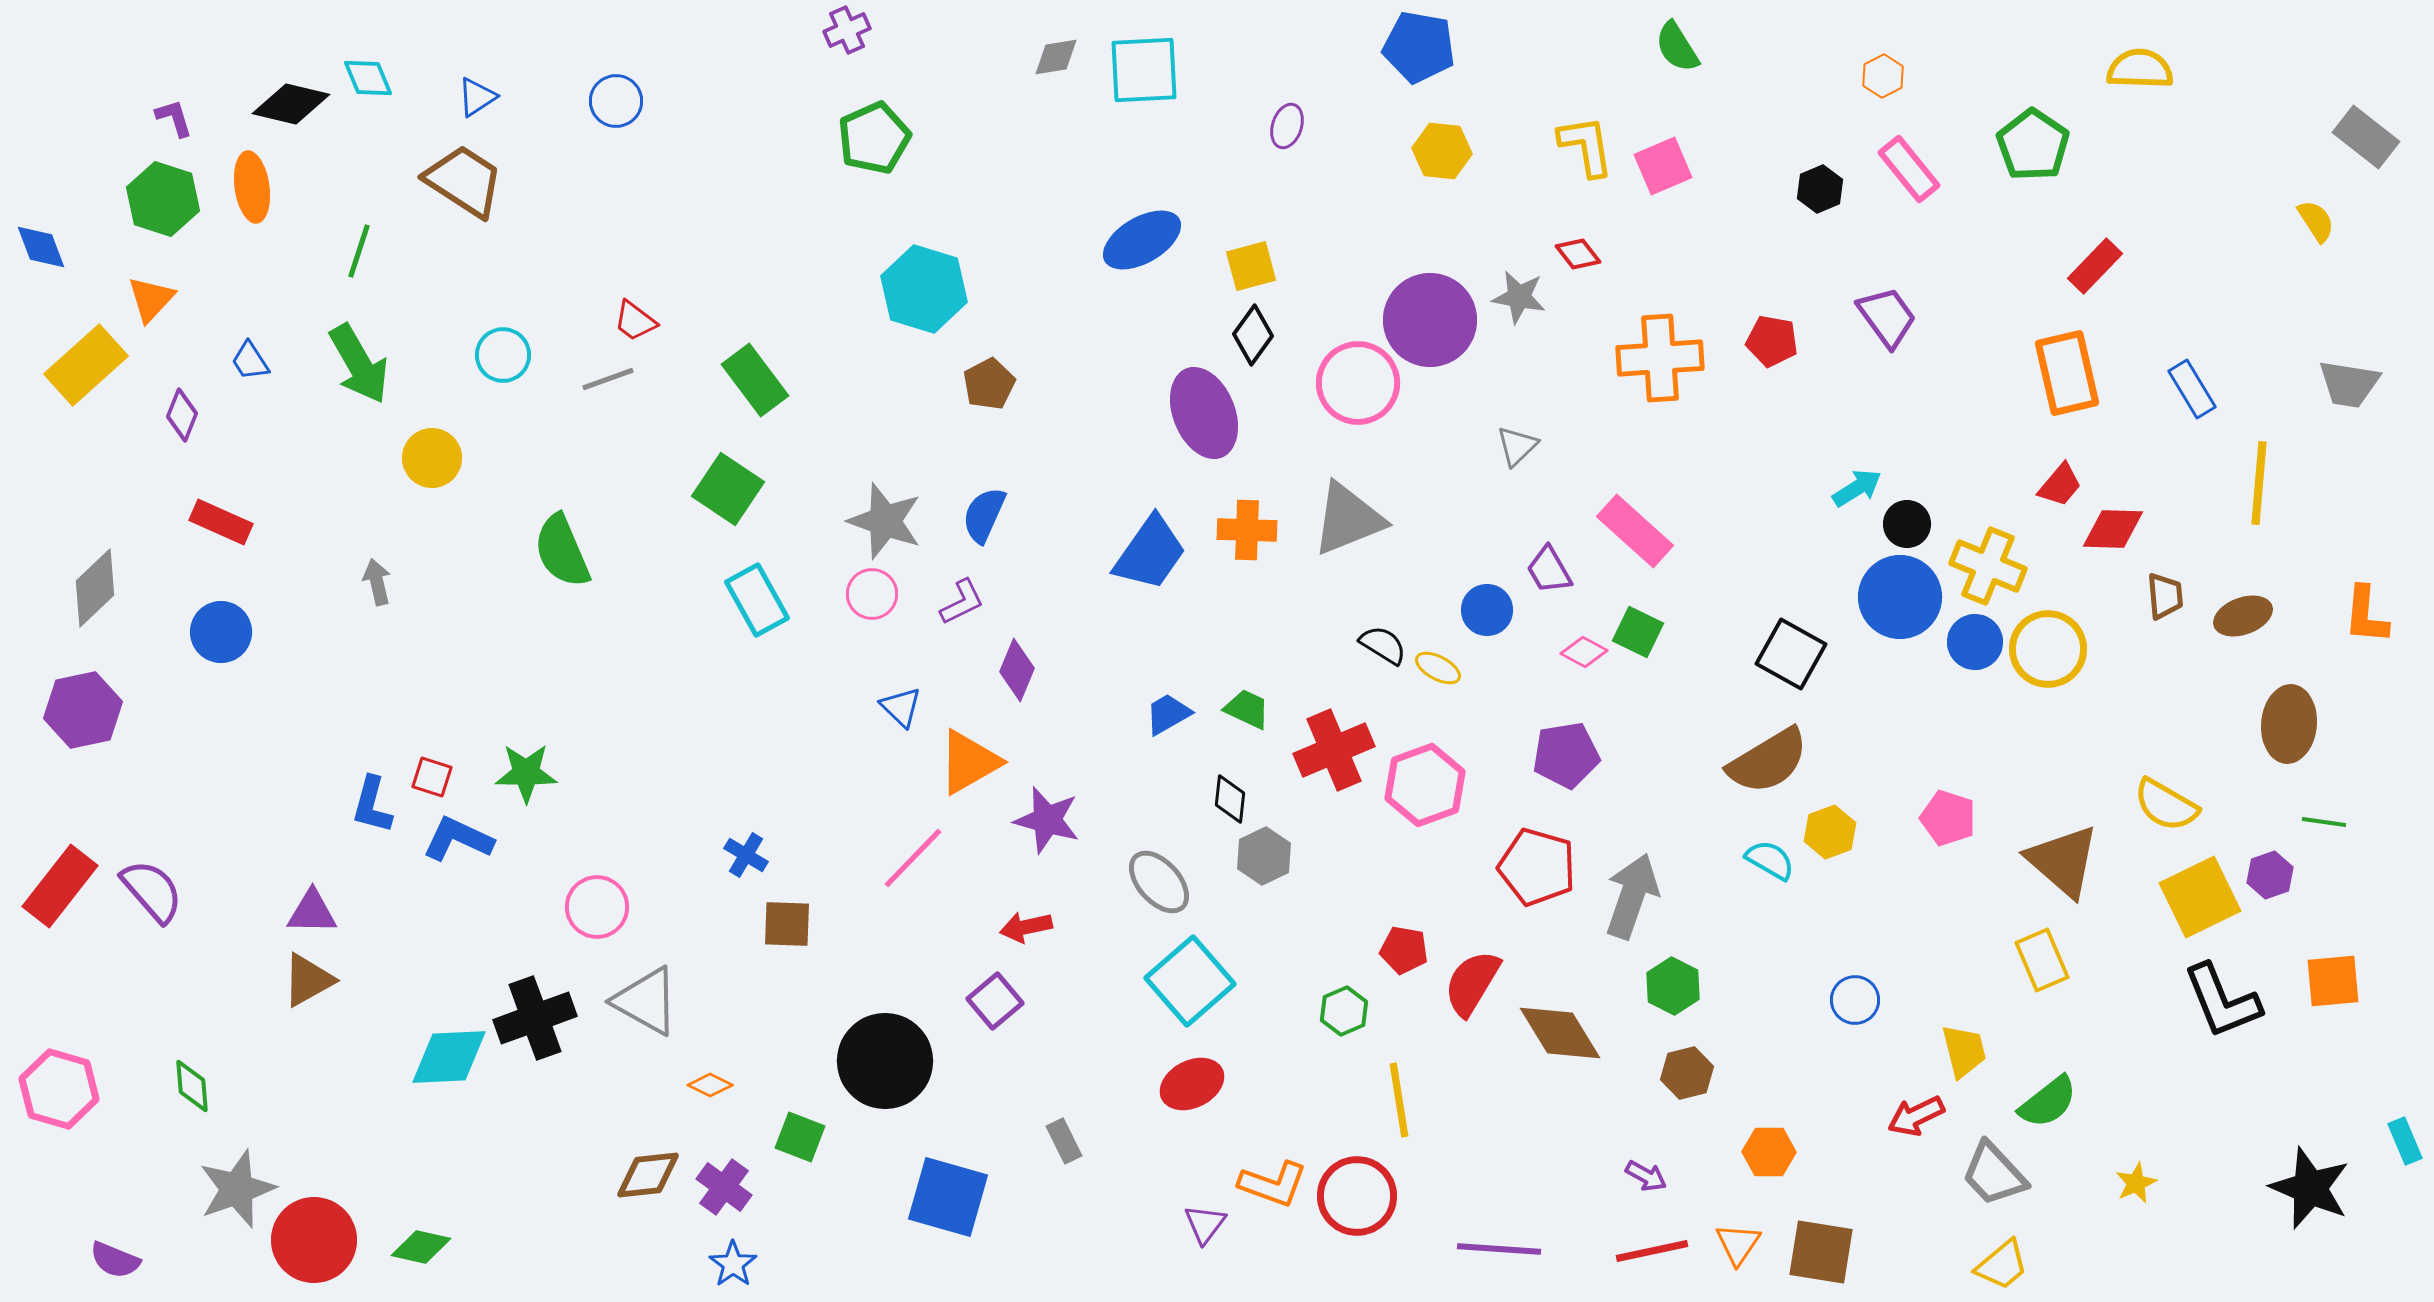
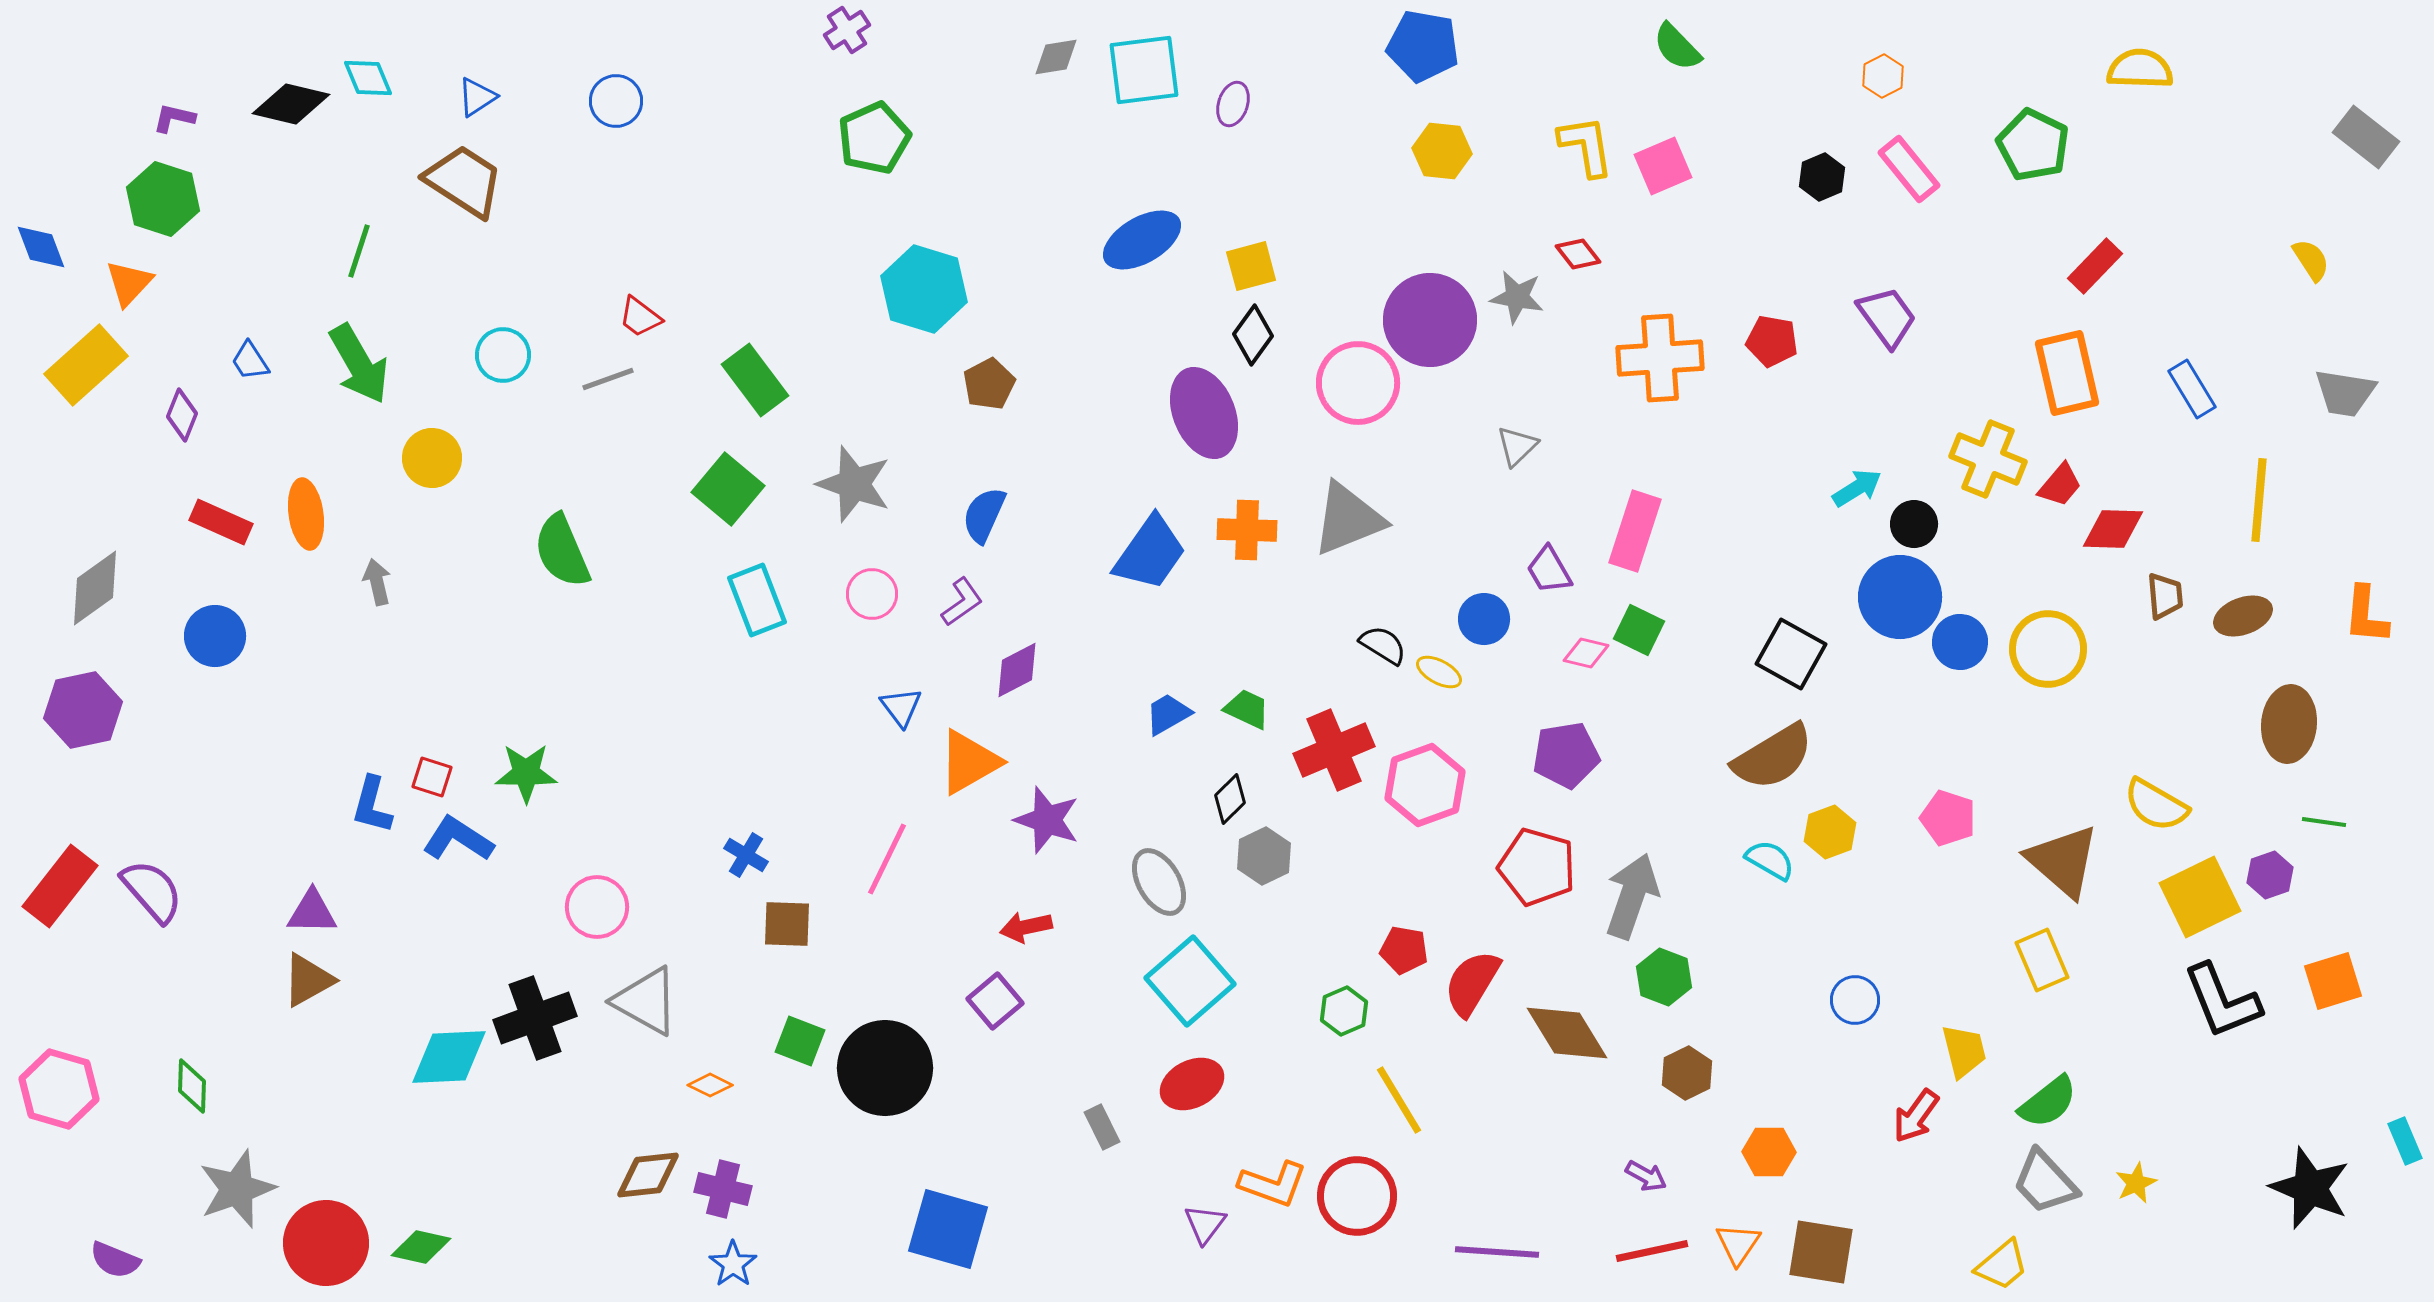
purple cross at (847, 30): rotated 9 degrees counterclockwise
blue pentagon at (1419, 47): moved 4 px right, 1 px up
green semicircle at (1677, 47): rotated 12 degrees counterclockwise
cyan square at (1144, 70): rotated 4 degrees counterclockwise
purple L-shape at (174, 118): rotated 60 degrees counterclockwise
purple ellipse at (1287, 126): moved 54 px left, 22 px up
green pentagon at (2033, 145): rotated 8 degrees counterclockwise
orange ellipse at (252, 187): moved 54 px right, 327 px down
black hexagon at (1820, 189): moved 2 px right, 12 px up
yellow semicircle at (2316, 221): moved 5 px left, 39 px down
gray star at (1519, 297): moved 2 px left
orange triangle at (151, 299): moved 22 px left, 16 px up
red trapezoid at (635, 321): moved 5 px right, 4 px up
gray trapezoid at (2349, 384): moved 4 px left, 9 px down
yellow line at (2259, 483): moved 17 px down
green square at (728, 489): rotated 6 degrees clockwise
gray star at (885, 521): moved 31 px left, 37 px up
black circle at (1907, 524): moved 7 px right
pink rectangle at (1635, 531): rotated 66 degrees clockwise
yellow cross at (1988, 566): moved 107 px up
gray diamond at (95, 588): rotated 8 degrees clockwise
cyan rectangle at (757, 600): rotated 8 degrees clockwise
purple L-shape at (962, 602): rotated 9 degrees counterclockwise
blue circle at (1487, 610): moved 3 px left, 9 px down
blue circle at (221, 632): moved 6 px left, 4 px down
green square at (1638, 632): moved 1 px right, 2 px up
blue circle at (1975, 642): moved 15 px left
pink diamond at (1584, 652): moved 2 px right, 1 px down; rotated 15 degrees counterclockwise
yellow ellipse at (1438, 668): moved 1 px right, 4 px down
purple diamond at (1017, 670): rotated 40 degrees clockwise
blue triangle at (901, 707): rotated 9 degrees clockwise
brown semicircle at (1768, 761): moved 5 px right, 4 px up
black diamond at (1230, 799): rotated 39 degrees clockwise
yellow semicircle at (2166, 805): moved 10 px left
purple star at (1047, 820): rotated 4 degrees clockwise
blue L-shape at (458, 839): rotated 8 degrees clockwise
pink line at (913, 858): moved 26 px left, 1 px down; rotated 18 degrees counterclockwise
gray ellipse at (1159, 882): rotated 12 degrees clockwise
orange square at (2333, 981): rotated 12 degrees counterclockwise
green hexagon at (1673, 986): moved 9 px left, 9 px up; rotated 6 degrees counterclockwise
brown diamond at (1560, 1033): moved 7 px right
black circle at (885, 1061): moved 7 px down
brown hexagon at (1687, 1073): rotated 12 degrees counterclockwise
green diamond at (192, 1086): rotated 6 degrees clockwise
yellow line at (1399, 1100): rotated 22 degrees counterclockwise
red arrow at (1916, 1116): rotated 28 degrees counterclockwise
green square at (800, 1137): moved 96 px up
gray rectangle at (1064, 1141): moved 38 px right, 14 px up
gray trapezoid at (1994, 1174): moved 51 px right, 8 px down
purple cross at (724, 1187): moved 1 px left, 2 px down; rotated 22 degrees counterclockwise
blue square at (948, 1197): moved 32 px down
red circle at (314, 1240): moved 12 px right, 3 px down
purple line at (1499, 1249): moved 2 px left, 3 px down
